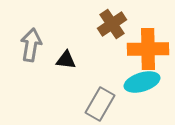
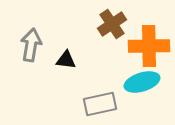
orange cross: moved 1 px right, 3 px up
gray rectangle: rotated 48 degrees clockwise
